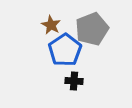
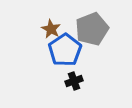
brown star: moved 4 px down
black cross: rotated 24 degrees counterclockwise
